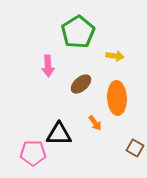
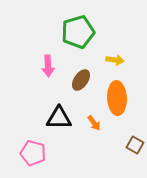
green pentagon: rotated 16 degrees clockwise
yellow arrow: moved 4 px down
brown ellipse: moved 4 px up; rotated 15 degrees counterclockwise
orange arrow: moved 1 px left
black triangle: moved 16 px up
brown square: moved 3 px up
pink pentagon: rotated 15 degrees clockwise
